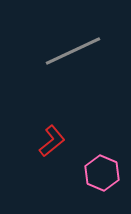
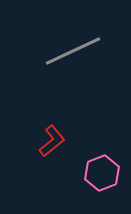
pink hexagon: rotated 16 degrees clockwise
